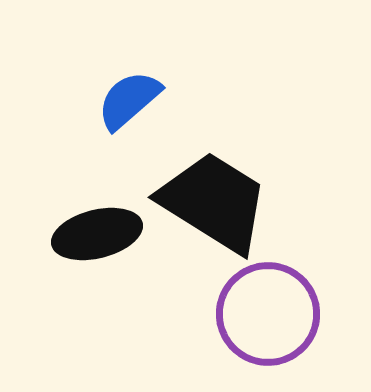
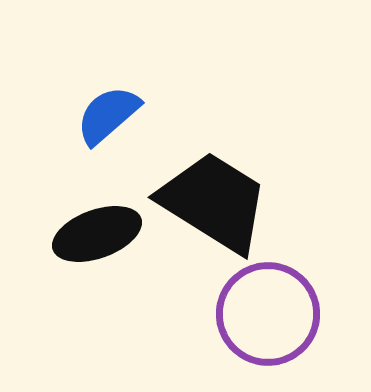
blue semicircle: moved 21 px left, 15 px down
black ellipse: rotated 6 degrees counterclockwise
